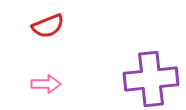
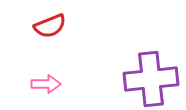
red semicircle: moved 2 px right
